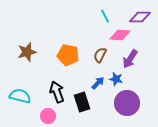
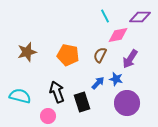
pink diamond: moved 2 px left; rotated 15 degrees counterclockwise
